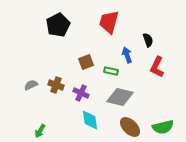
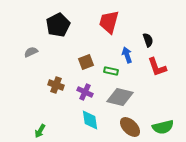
red L-shape: rotated 45 degrees counterclockwise
gray semicircle: moved 33 px up
purple cross: moved 4 px right, 1 px up
